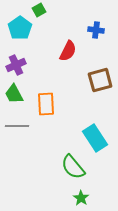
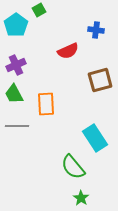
cyan pentagon: moved 4 px left, 3 px up
red semicircle: rotated 40 degrees clockwise
